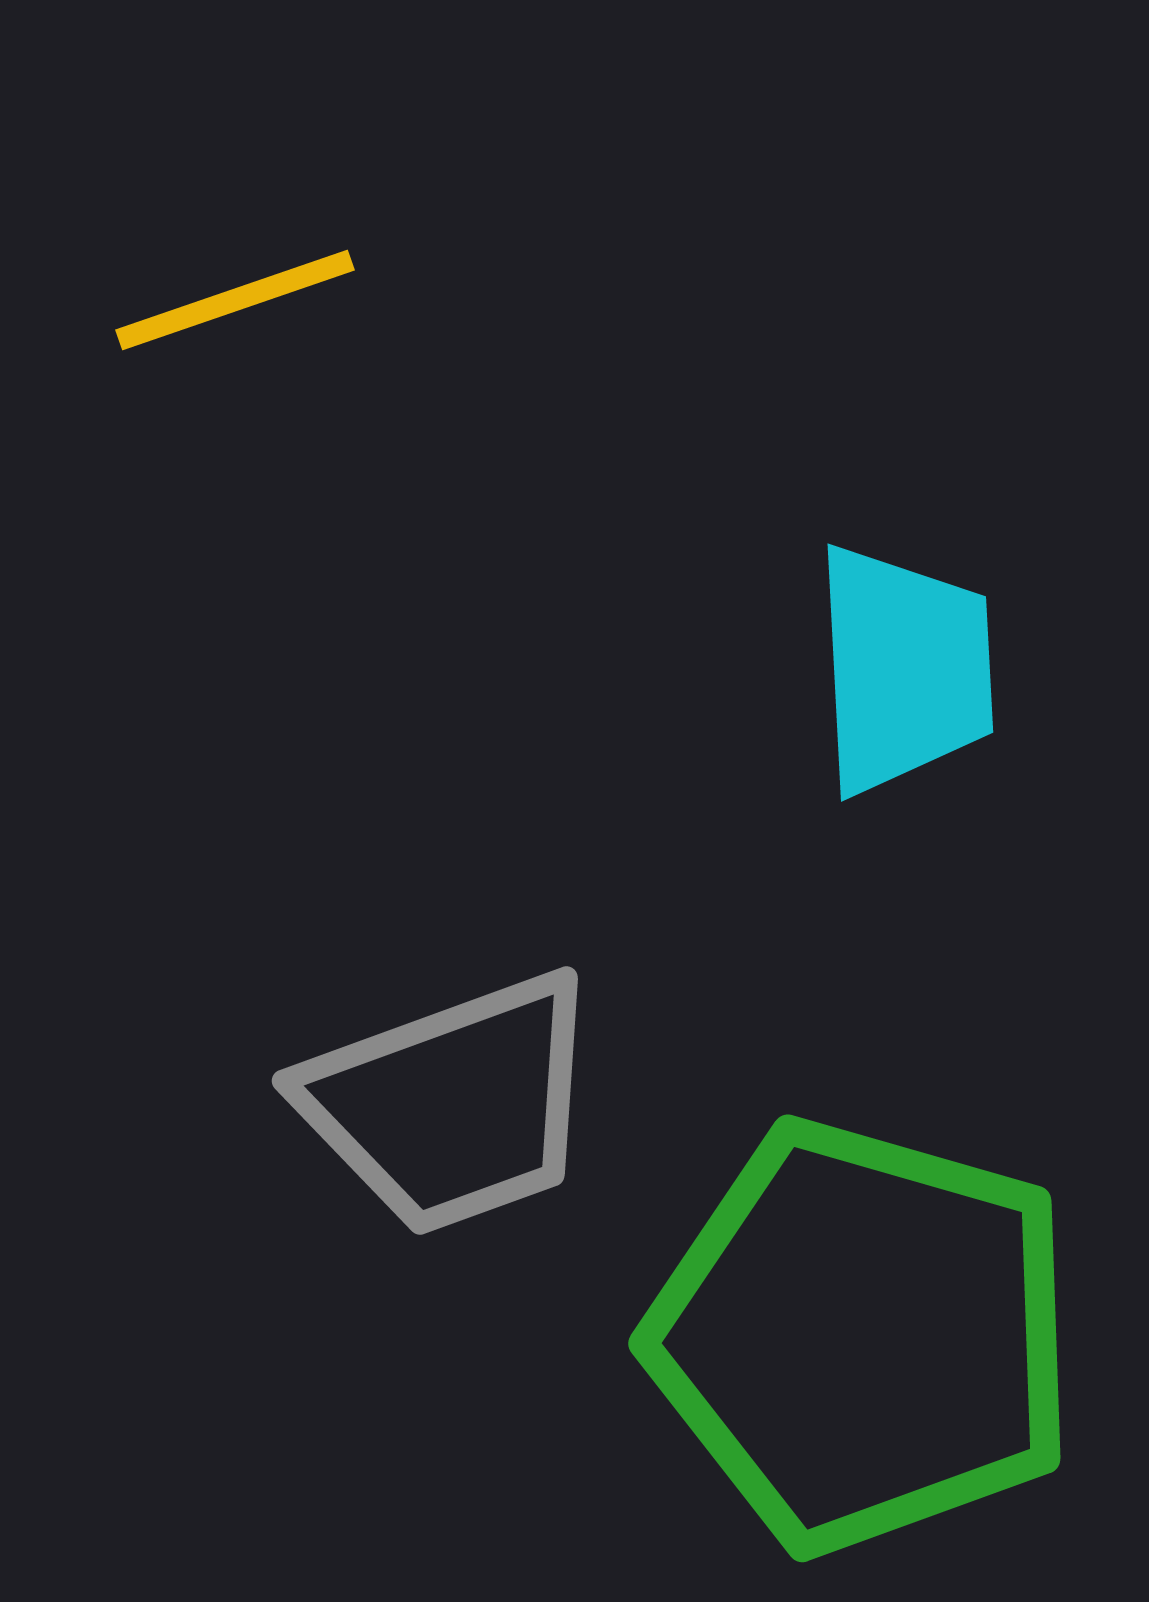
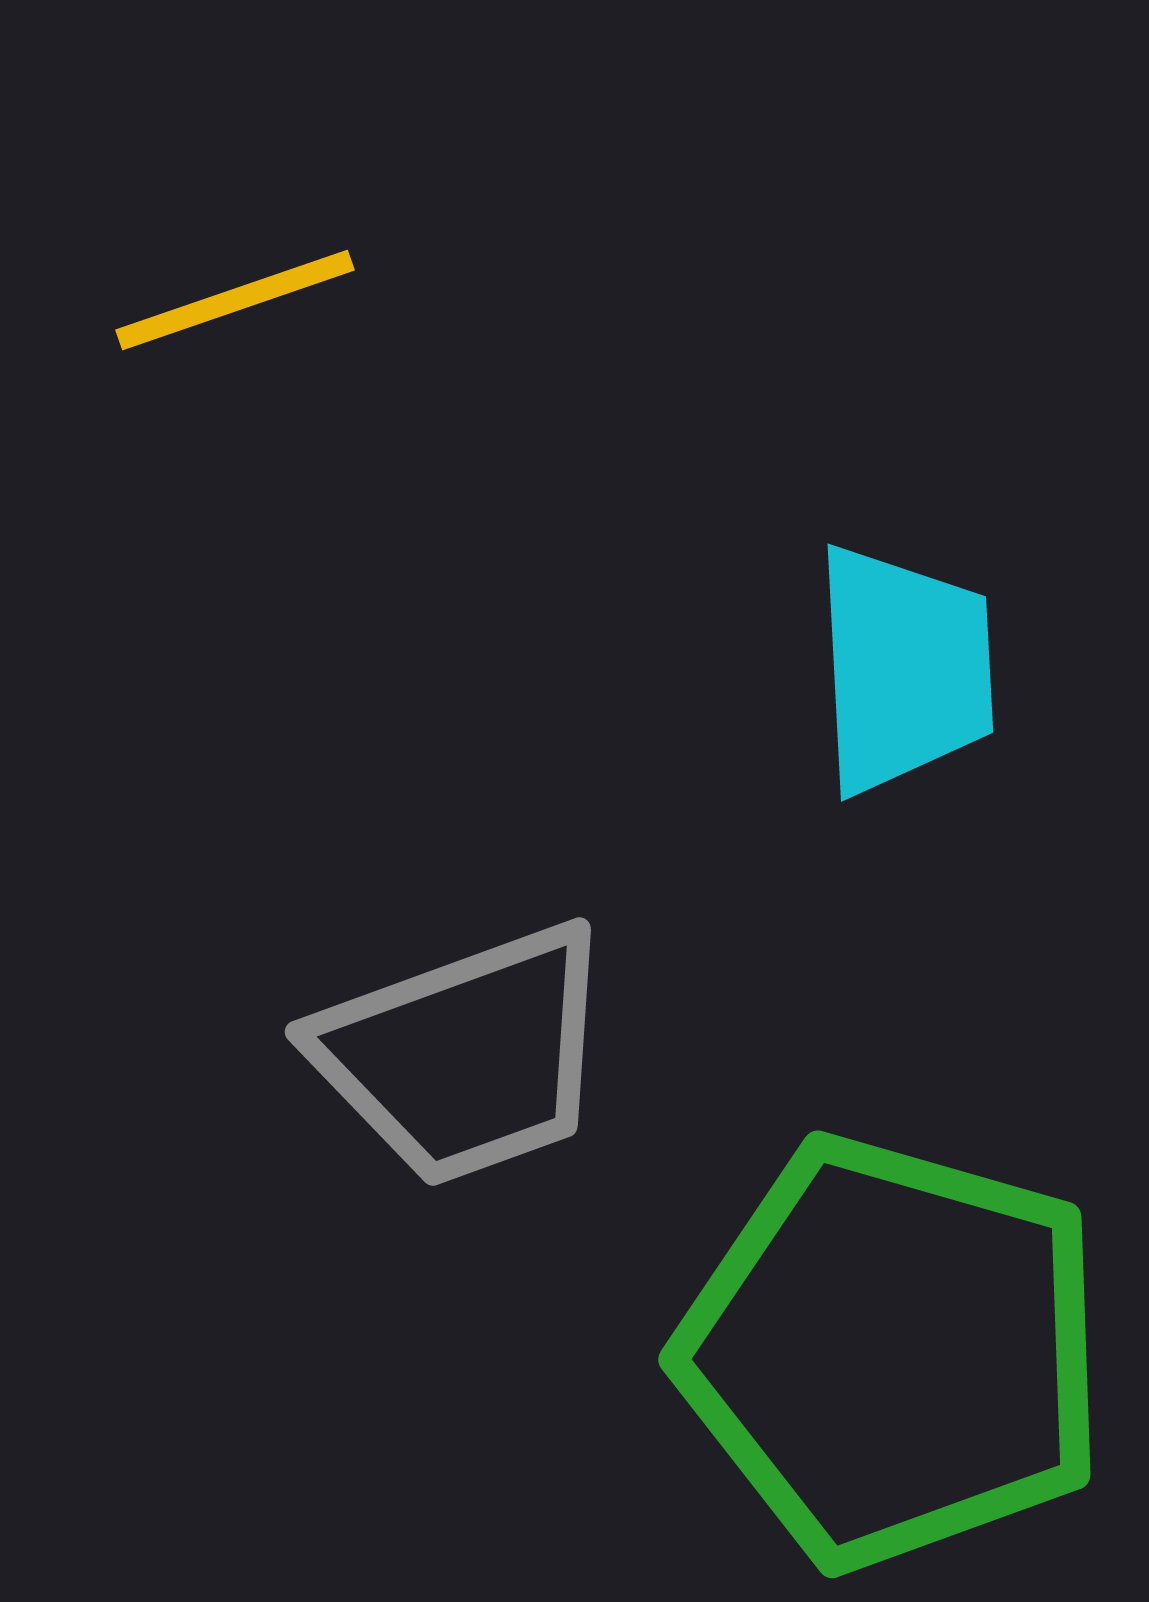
gray trapezoid: moved 13 px right, 49 px up
green pentagon: moved 30 px right, 16 px down
